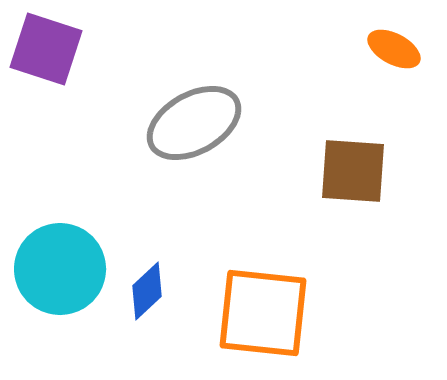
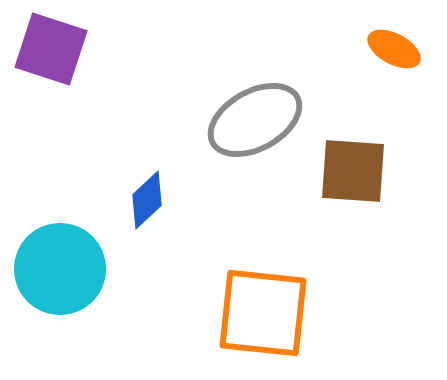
purple square: moved 5 px right
gray ellipse: moved 61 px right, 3 px up
blue diamond: moved 91 px up
